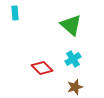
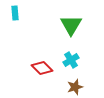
green triangle: rotated 20 degrees clockwise
cyan cross: moved 2 px left, 1 px down
